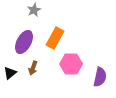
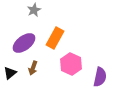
purple ellipse: moved 1 px down; rotated 25 degrees clockwise
pink hexagon: rotated 25 degrees clockwise
